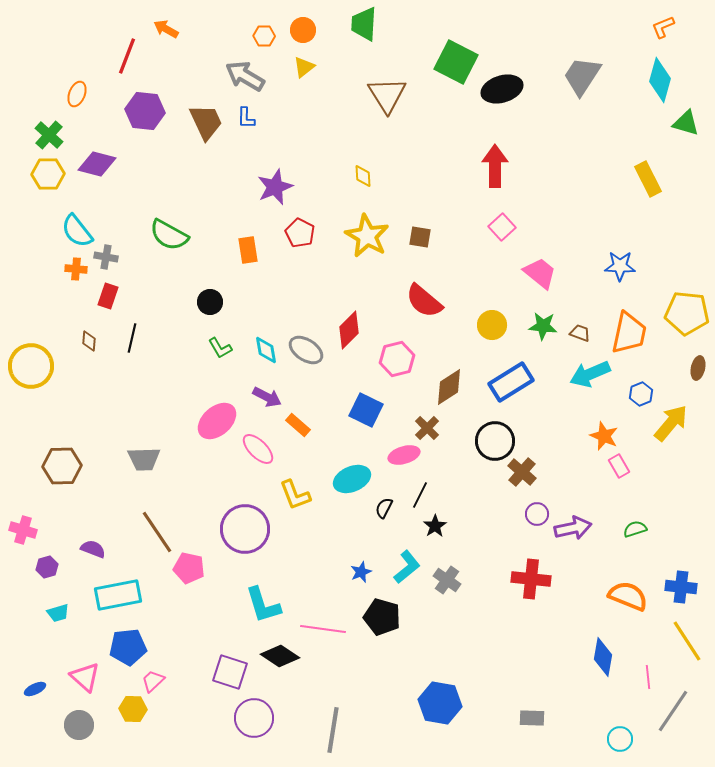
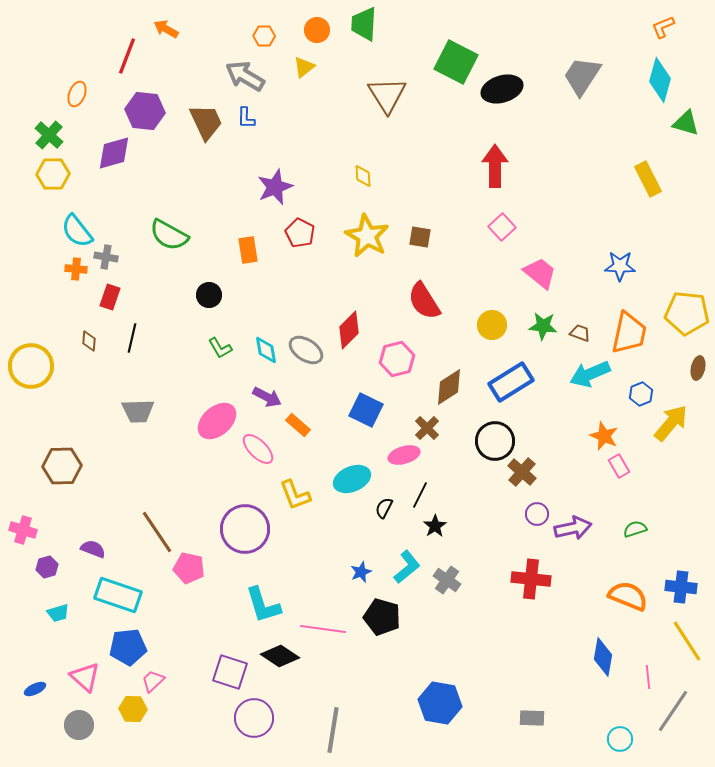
orange circle at (303, 30): moved 14 px right
purple diamond at (97, 164): moved 17 px right, 11 px up; rotated 30 degrees counterclockwise
yellow hexagon at (48, 174): moved 5 px right
red rectangle at (108, 296): moved 2 px right, 1 px down
red semicircle at (424, 301): rotated 18 degrees clockwise
black circle at (210, 302): moved 1 px left, 7 px up
gray trapezoid at (144, 459): moved 6 px left, 48 px up
cyan rectangle at (118, 595): rotated 30 degrees clockwise
